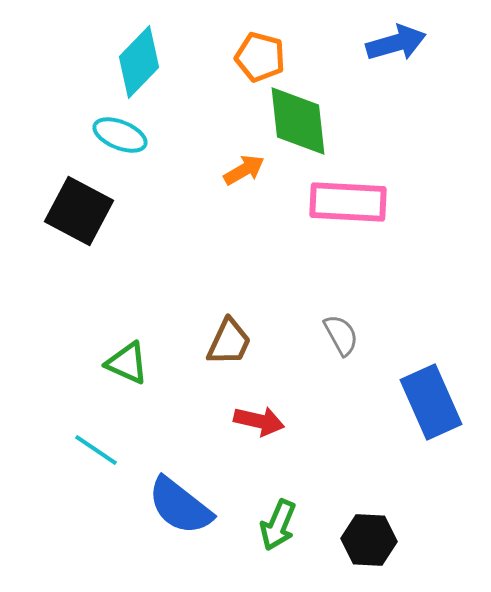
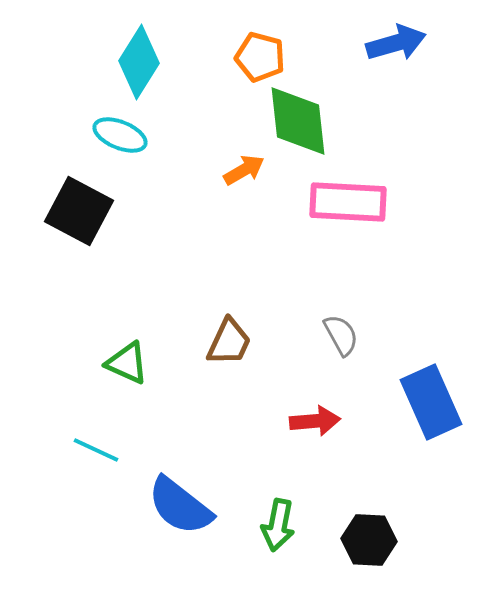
cyan diamond: rotated 12 degrees counterclockwise
red arrow: moved 56 px right; rotated 18 degrees counterclockwise
cyan line: rotated 9 degrees counterclockwise
green arrow: rotated 12 degrees counterclockwise
